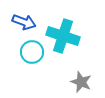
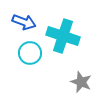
cyan circle: moved 2 px left, 1 px down
